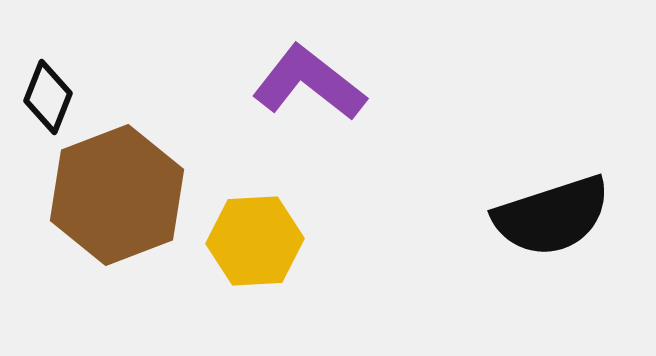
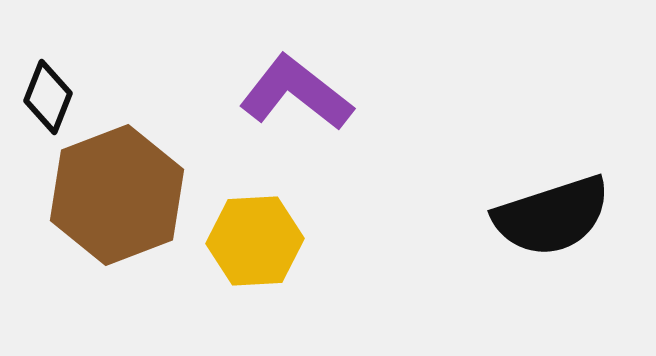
purple L-shape: moved 13 px left, 10 px down
